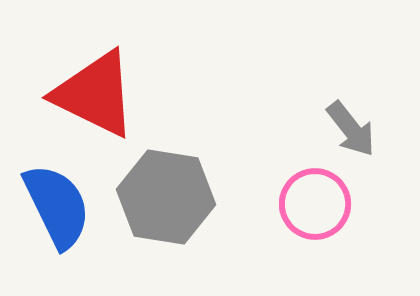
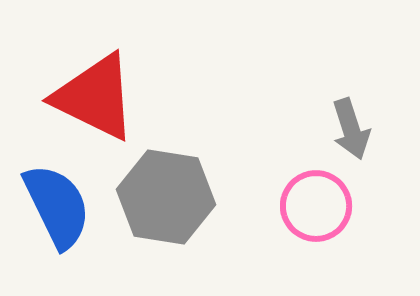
red triangle: moved 3 px down
gray arrow: rotated 20 degrees clockwise
pink circle: moved 1 px right, 2 px down
